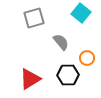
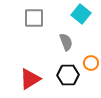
cyan square: moved 1 px down
gray square: rotated 15 degrees clockwise
gray semicircle: moved 5 px right; rotated 18 degrees clockwise
orange circle: moved 4 px right, 5 px down
